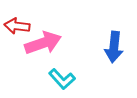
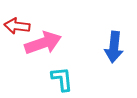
cyan L-shape: rotated 144 degrees counterclockwise
